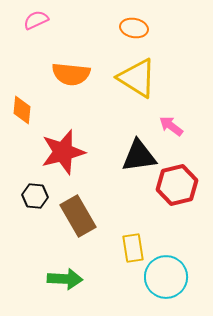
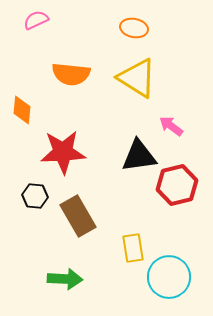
red star: rotated 12 degrees clockwise
cyan circle: moved 3 px right
